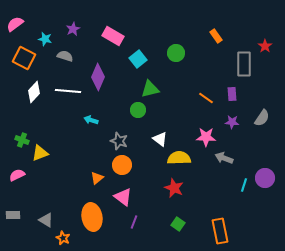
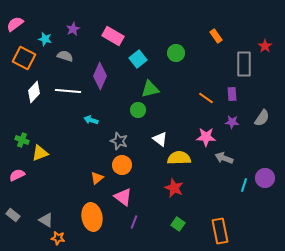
purple diamond at (98, 77): moved 2 px right, 1 px up
gray rectangle at (13, 215): rotated 40 degrees clockwise
orange star at (63, 238): moved 5 px left; rotated 16 degrees counterclockwise
